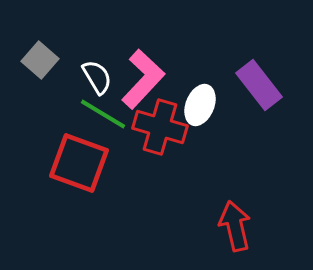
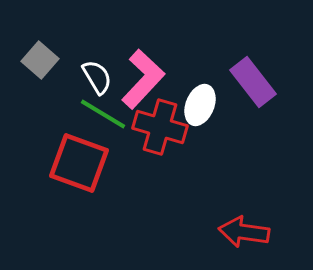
purple rectangle: moved 6 px left, 3 px up
red arrow: moved 9 px right, 6 px down; rotated 69 degrees counterclockwise
